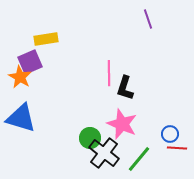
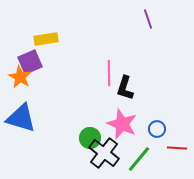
blue circle: moved 13 px left, 5 px up
